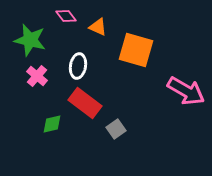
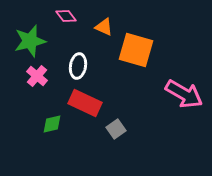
orange triangle: moved 6 px right
green star: moved 1 px down; rotated 28 degrees counterclockwise
pink arrow: moved 2 px left, 3 px down
red rectangle: rotated 12 degrees counterclockwise
